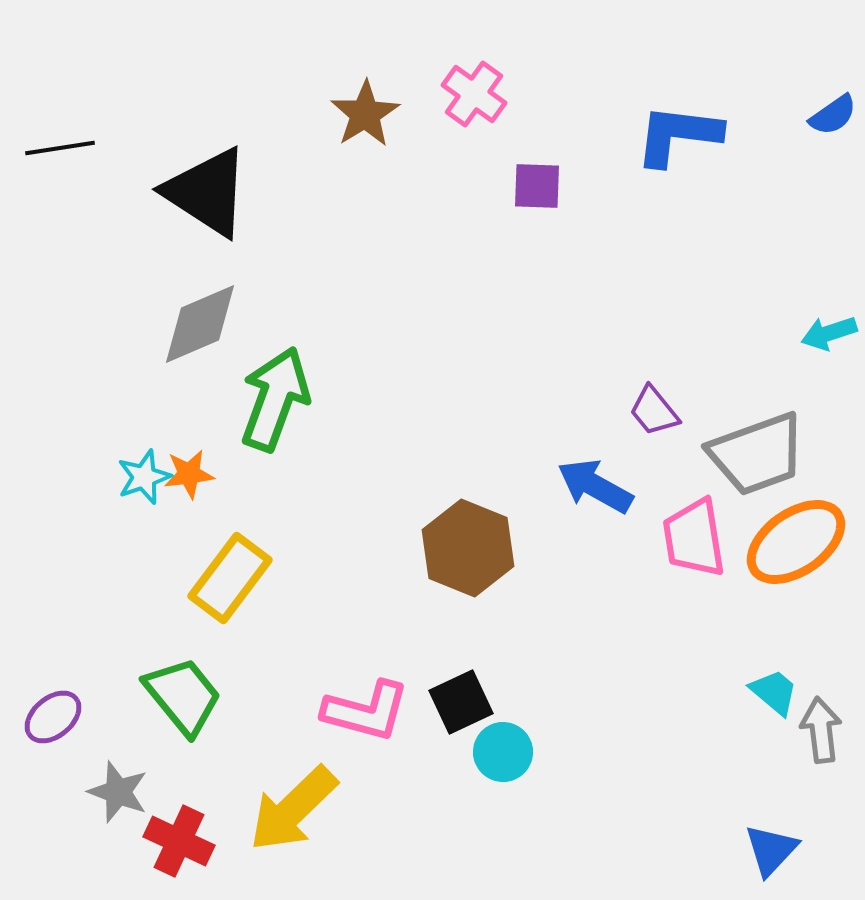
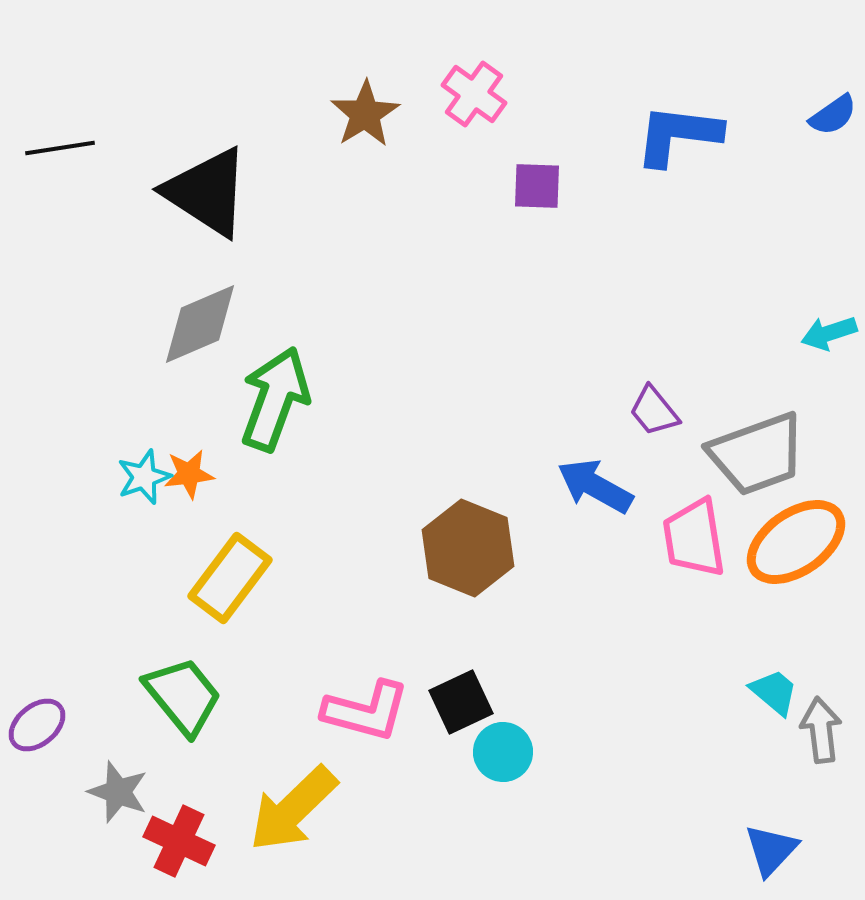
purple ellipse: moved 16 px left, 8 px down
